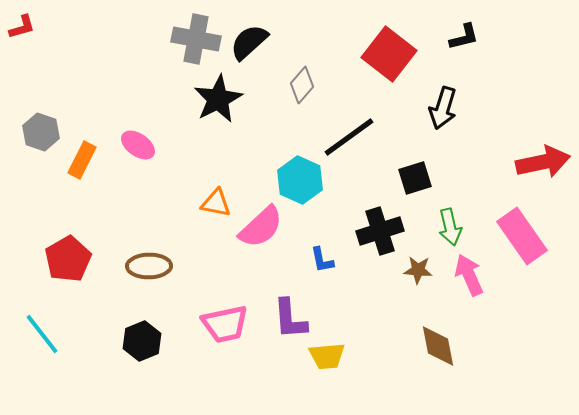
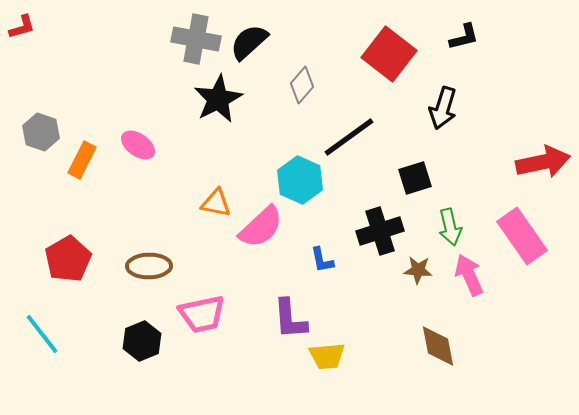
pink trapezoid: moved 23 px left, 10 px up
